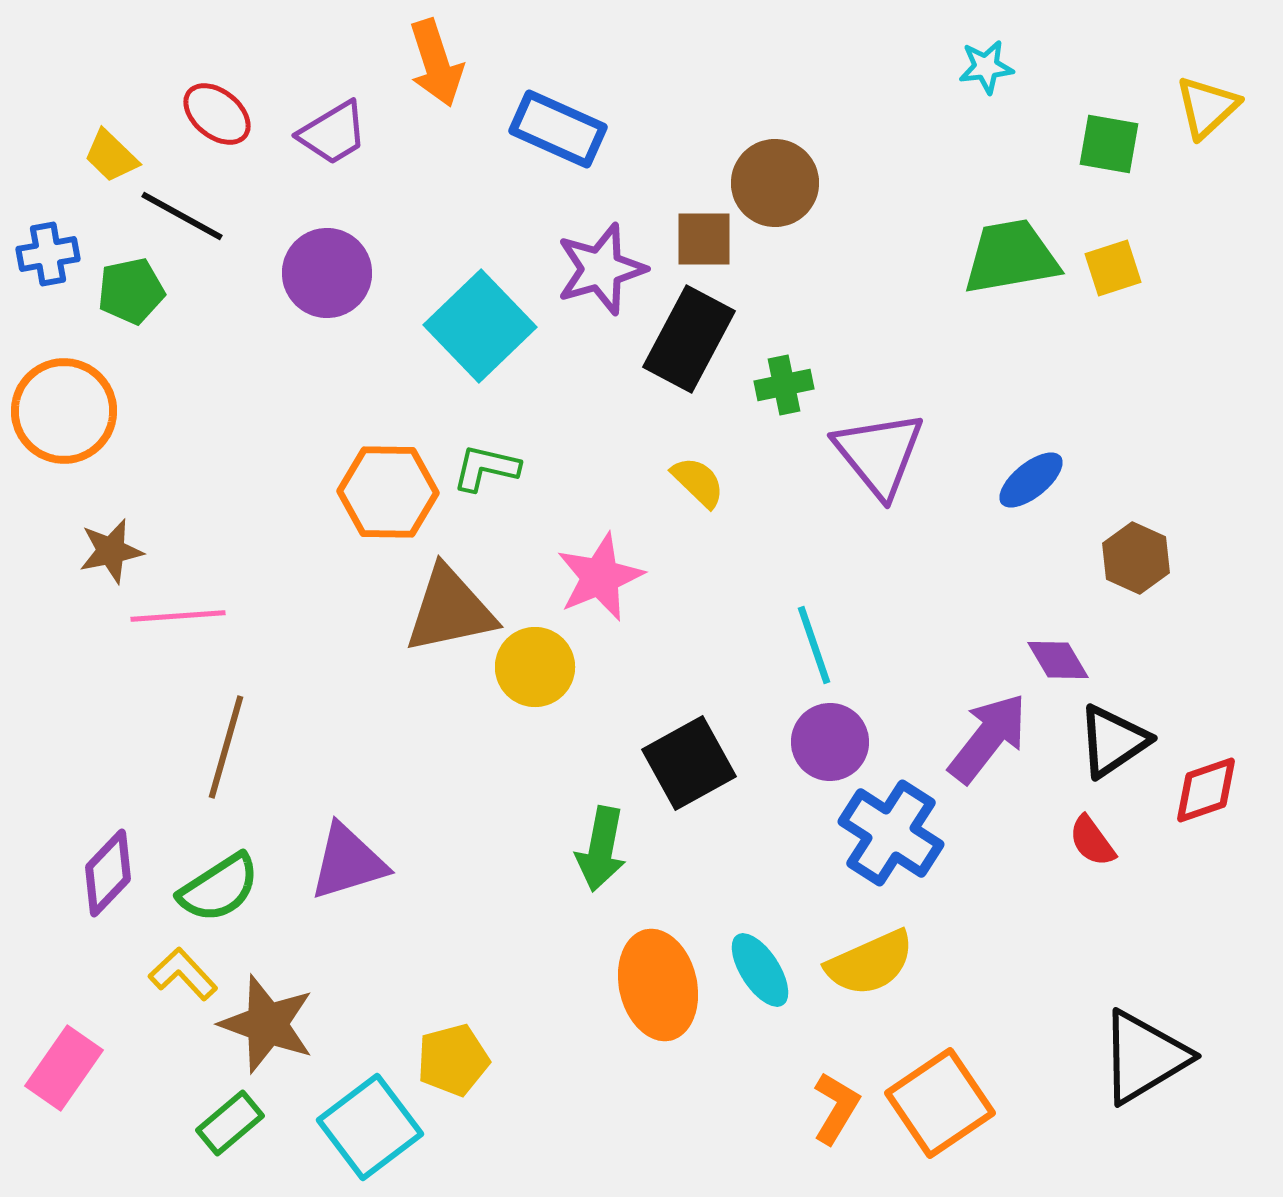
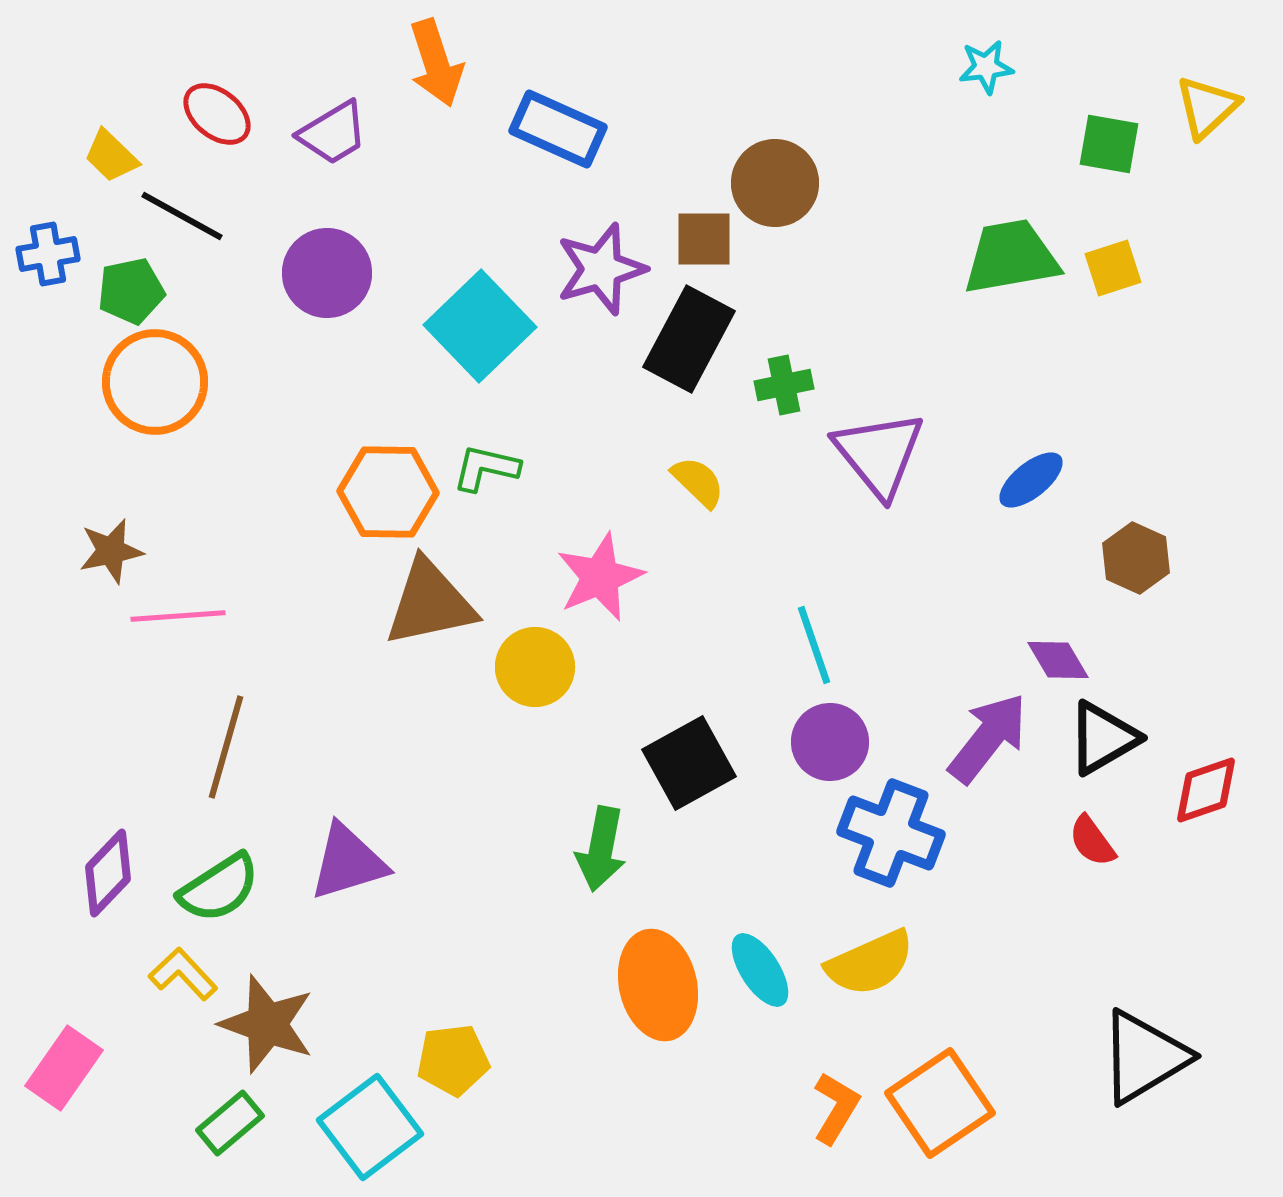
orange circle at (64, 411): moved 91 px right, 29 px up
brown triangle at (450, 610): moved 20 px left, 7 px up
black triangle at (1113, 741): moved 10 px left, 3 px up; rotated 4 degrees clockwise
blue cross at (891, 833): rotated 12 degrees counterclockwise
yellow pentagon at (453, 1060): rotated 8 degrees clockwise
